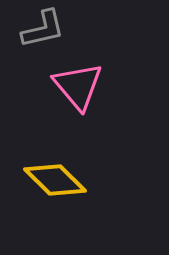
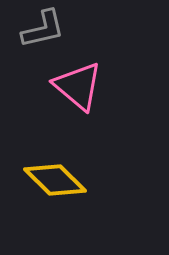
pink triangle: rotated 10 degrees counterclockwise
